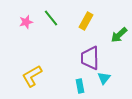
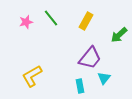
purple trapezoid: rotated 140 degrees counterclockwise
